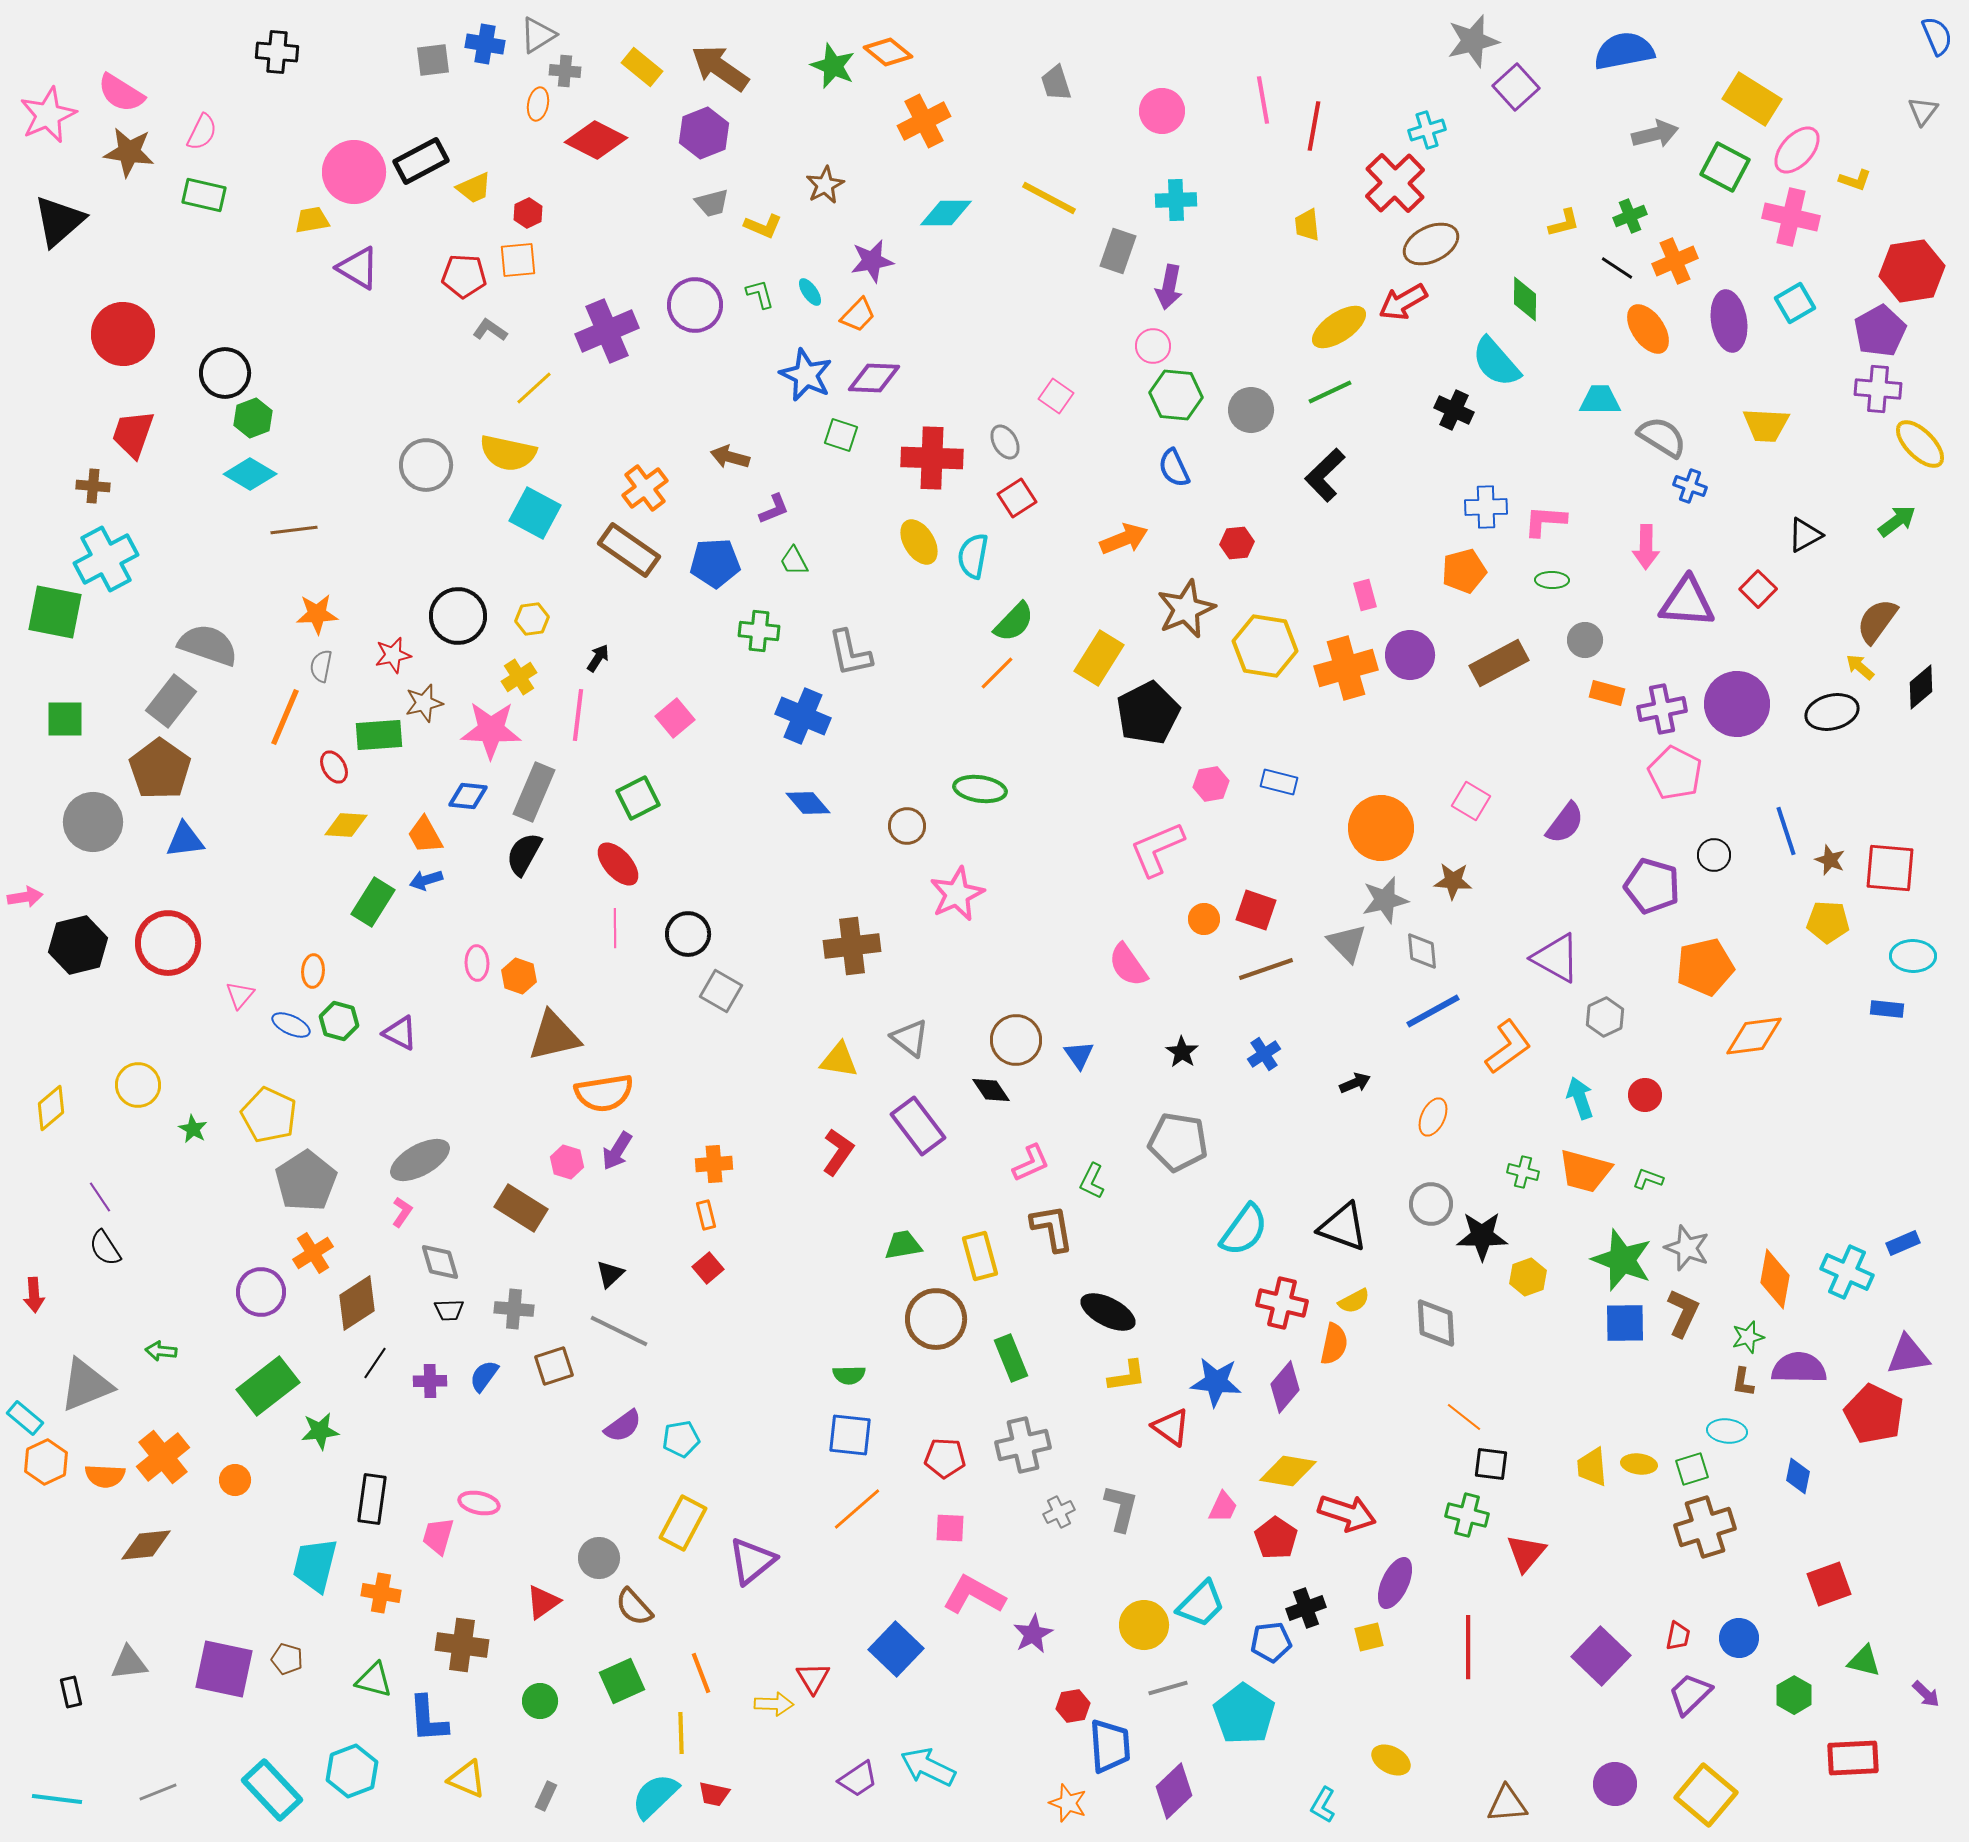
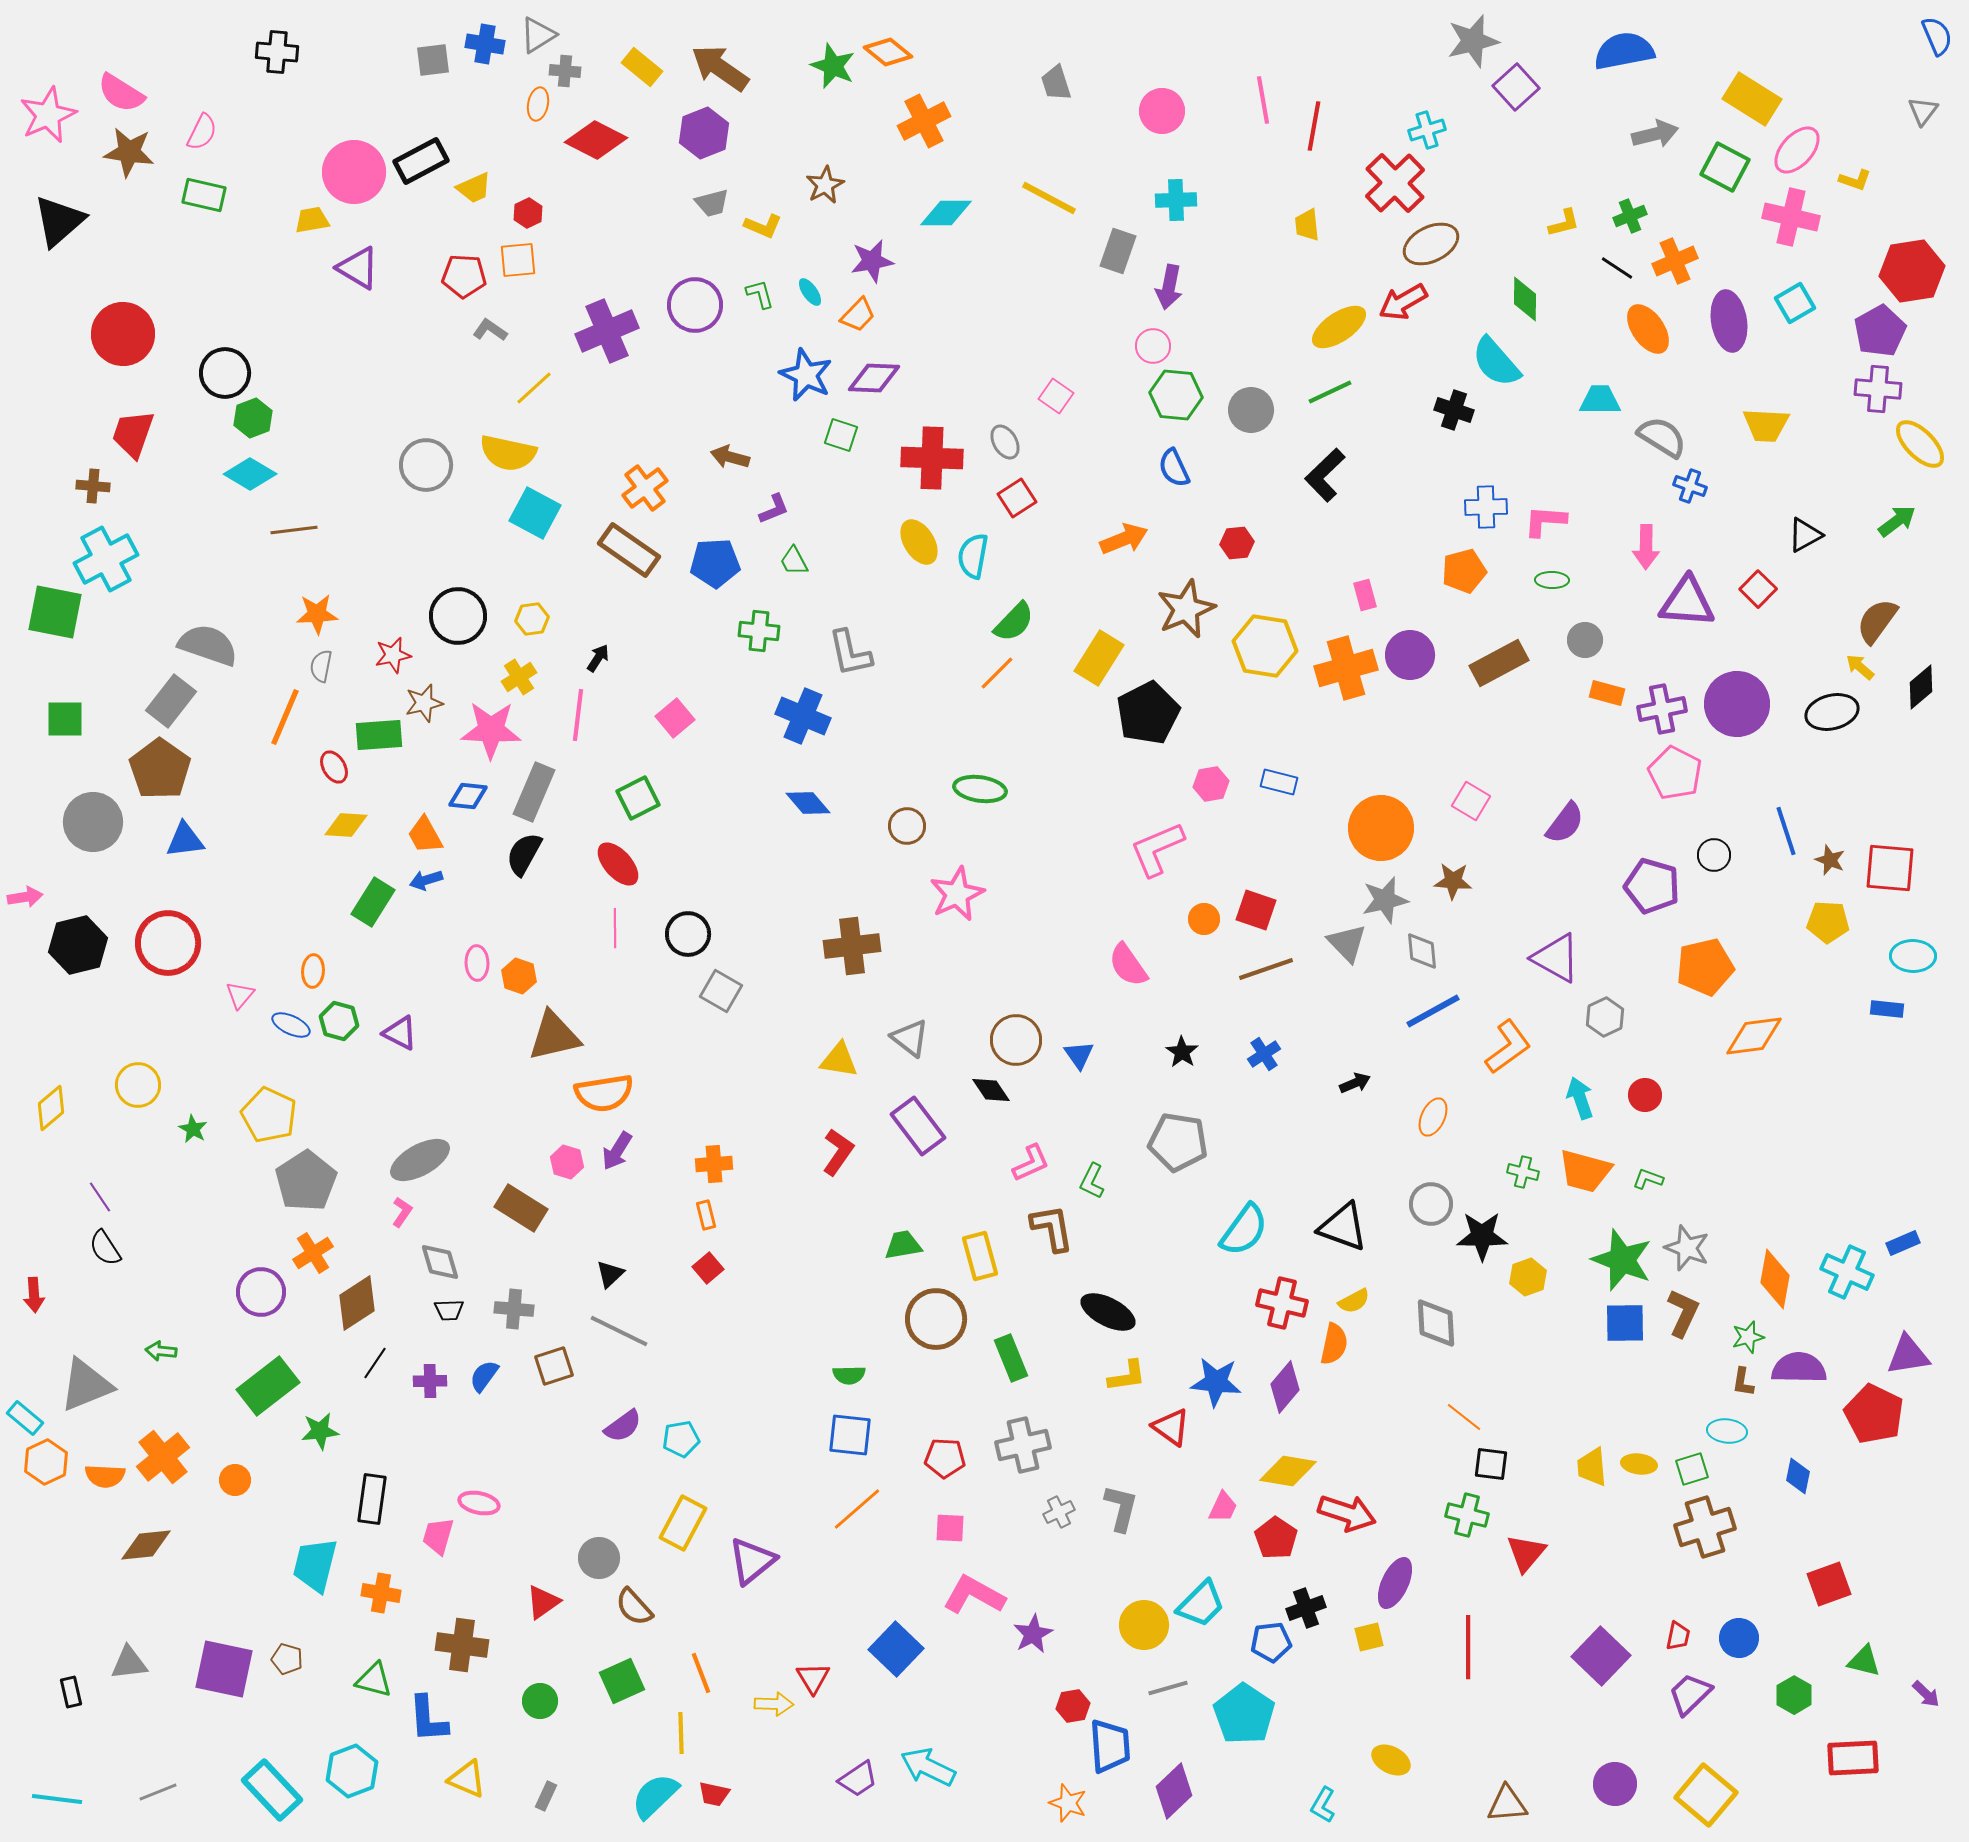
black cross at (1454, 410): rotated 6 degrees counterclockwise
